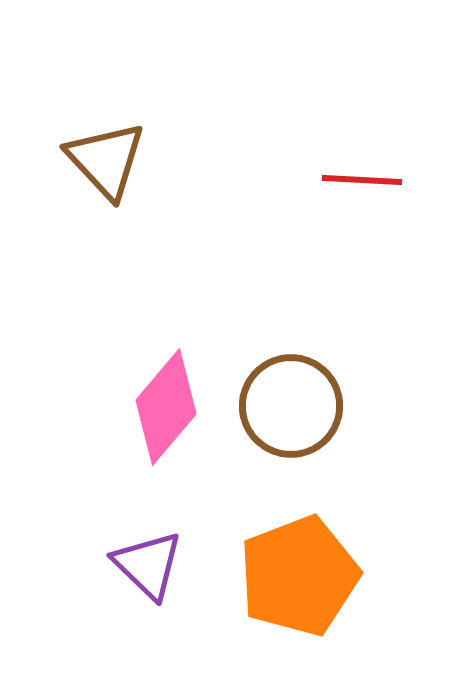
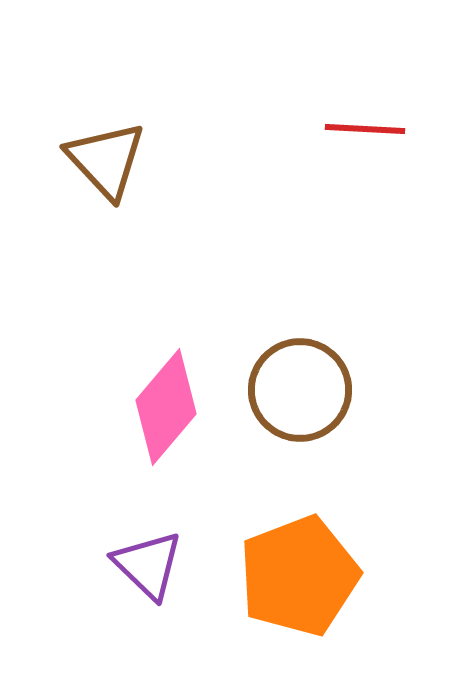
red line: moved 3 px right, 51 px up
brown circle: moved 9 px right, 16 px up
